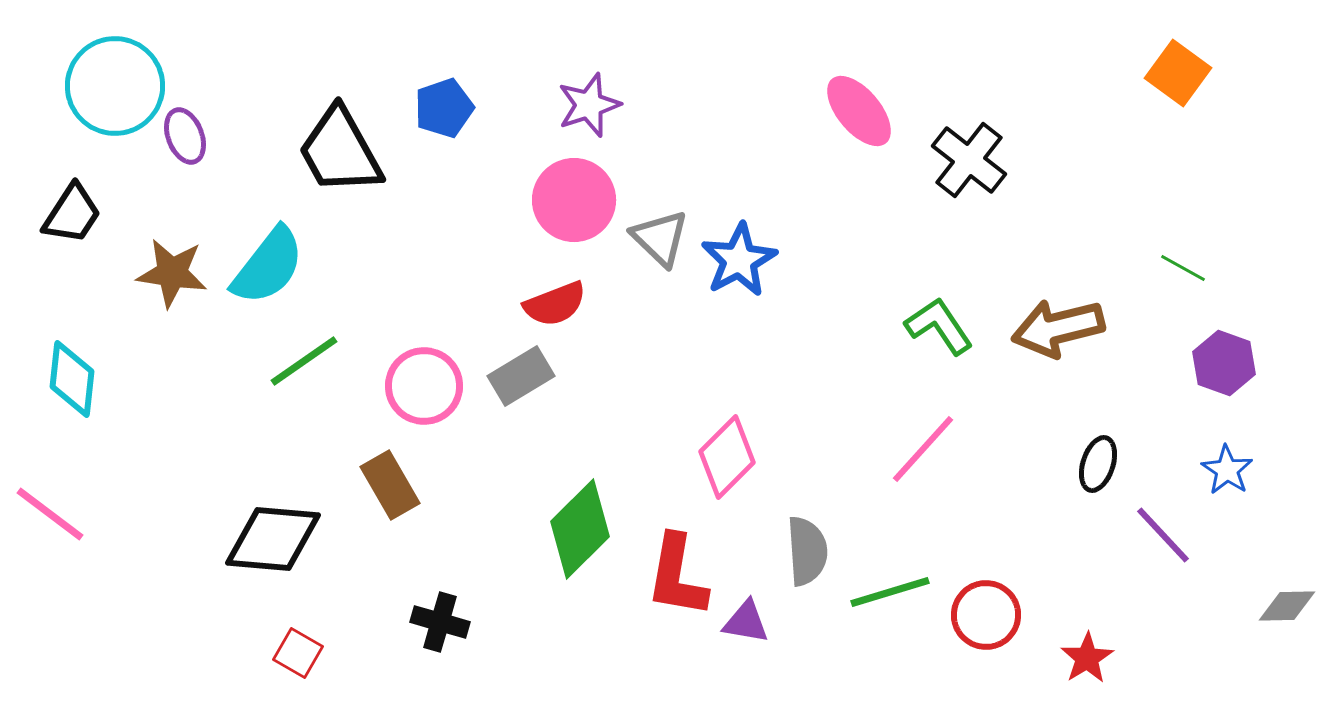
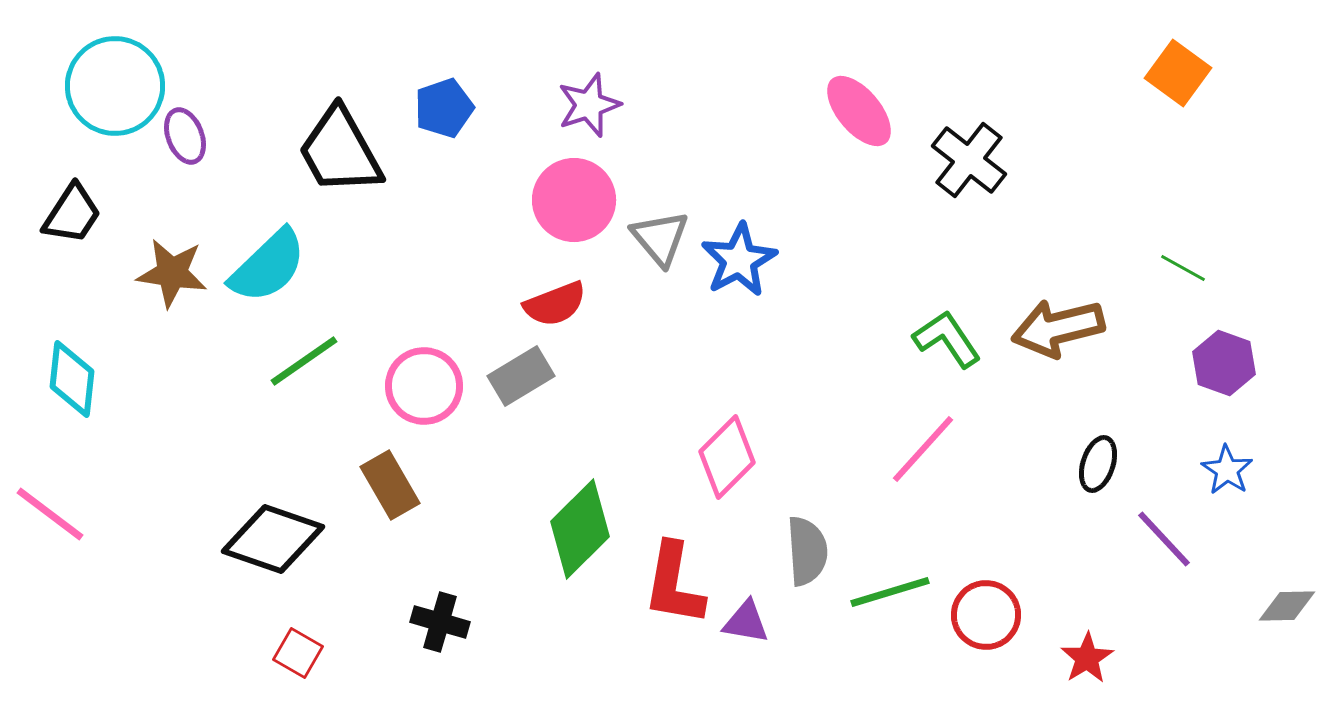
gray triangle at (660, 238): rotated 6 degrees clockwise
cyan semicircle at (268, 266): rotated 8 degrees clockwise
green L-shape at (939, 326): moved 8 px right, 13 px down
purple line at (1163, 535): moved 1 px right, 4 px down
black diamond at (273, 539): rotated 14 degrees clockwise
red L-shape at (677, 576): moved 3 px left, 8 px down
